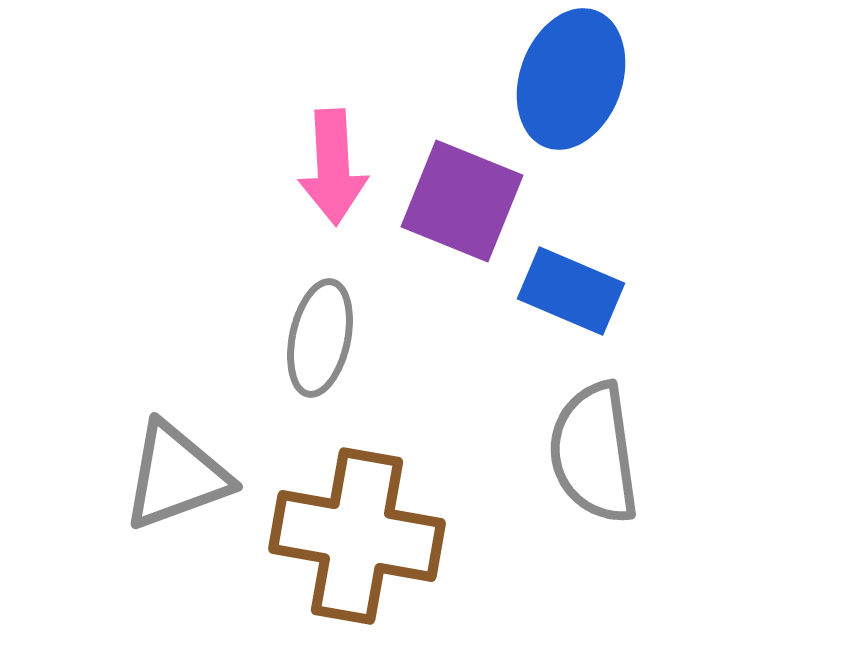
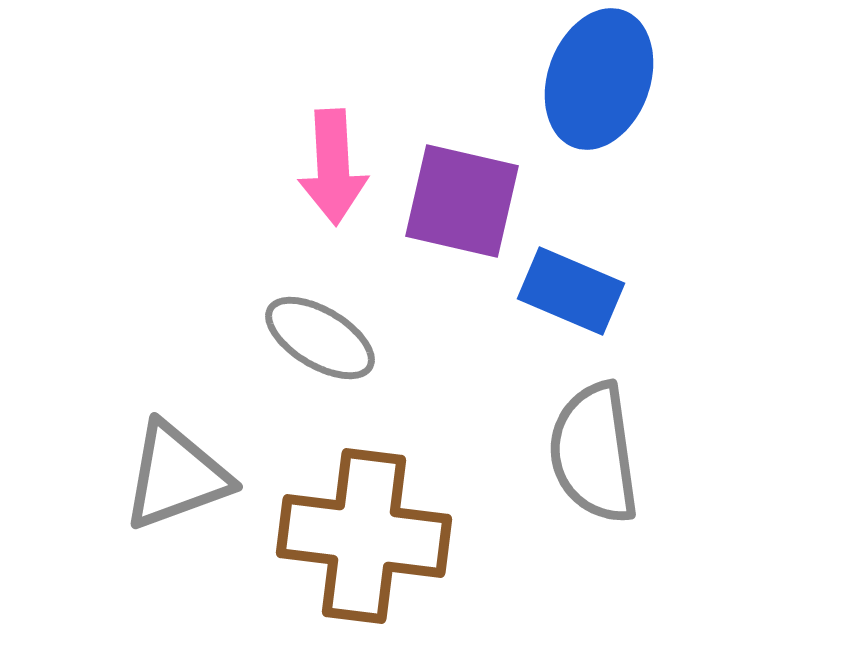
blue ellipse: moved 28 px right
purple square: rotated 9 degrees counterclockwise
gray ellipse: rotated 71 degrees counterclockwise
brown cross: moved 7 px right; rotated 3 degrees counterclockwise
